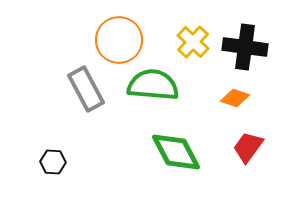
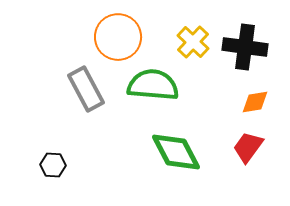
orange circle: moved 1 px left, 3 px up
orange diamond: moved 20 px right, 4 px down; rotated 28 degrees counterclockwise
black hexagon: moved 3 px down
